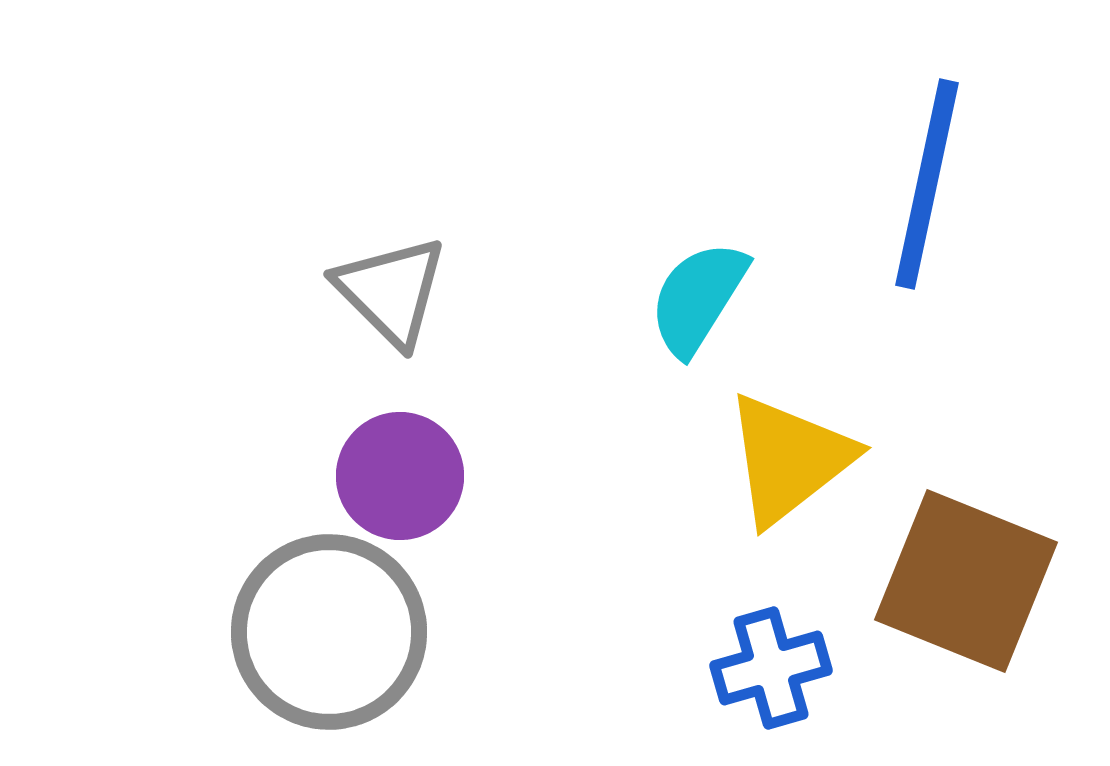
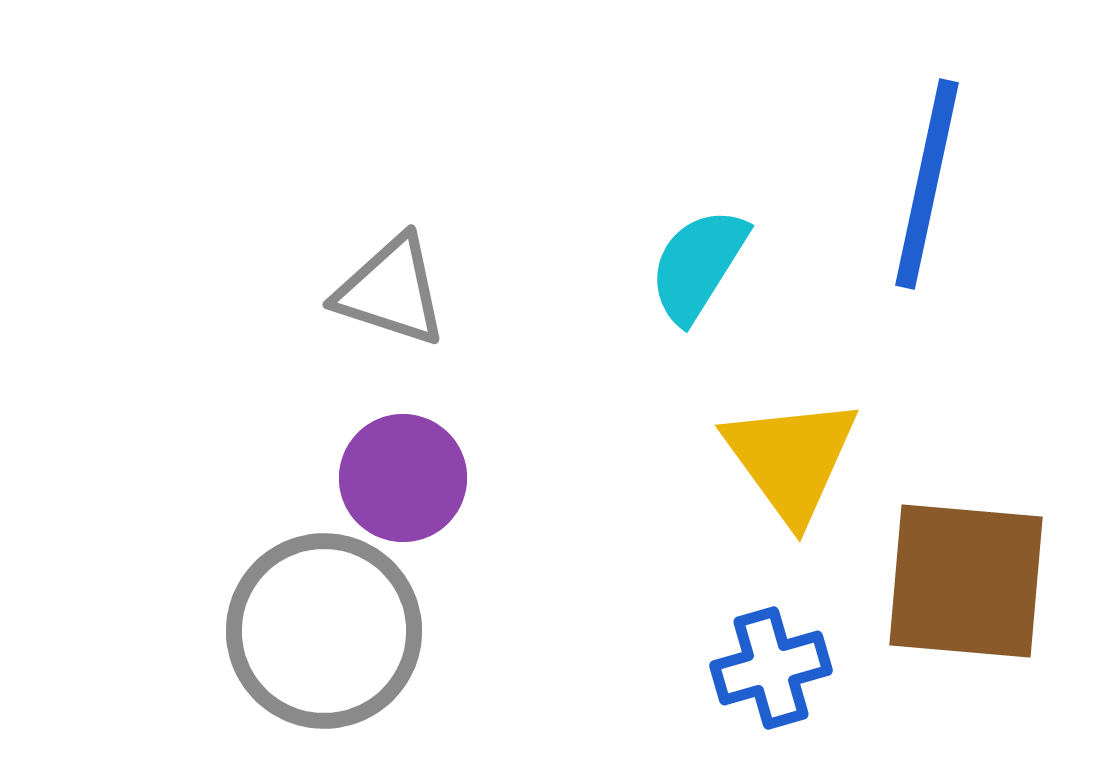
gray triangle: rotated 27 degrees counterclockwise
cyan semicircle: moved 33 px up
yellow triangle: moved 2 px right; rotated 28 degrees counterclockwise
purple circle: moved 3 px right, 2 px down
brown square: rotated 17 degrees counterclockwise
gray circle: moved 5 px left, 1 px up
